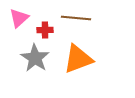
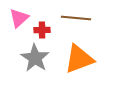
red cross: moved 3 px left
orange triangle: moved 1 px right
